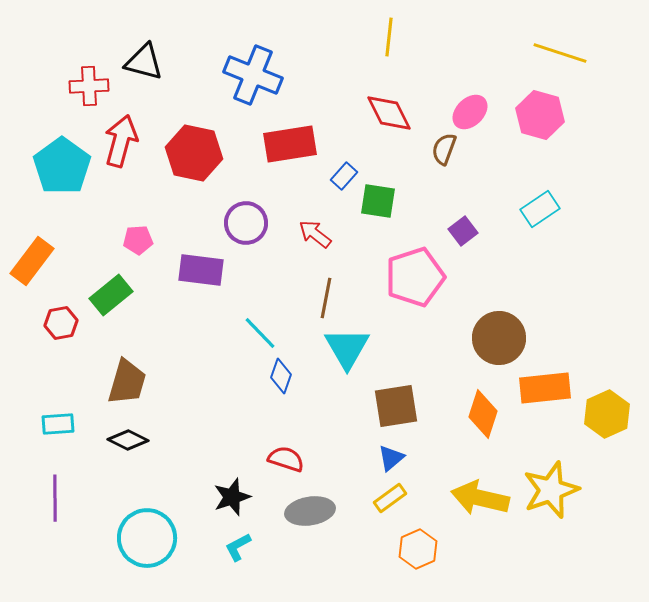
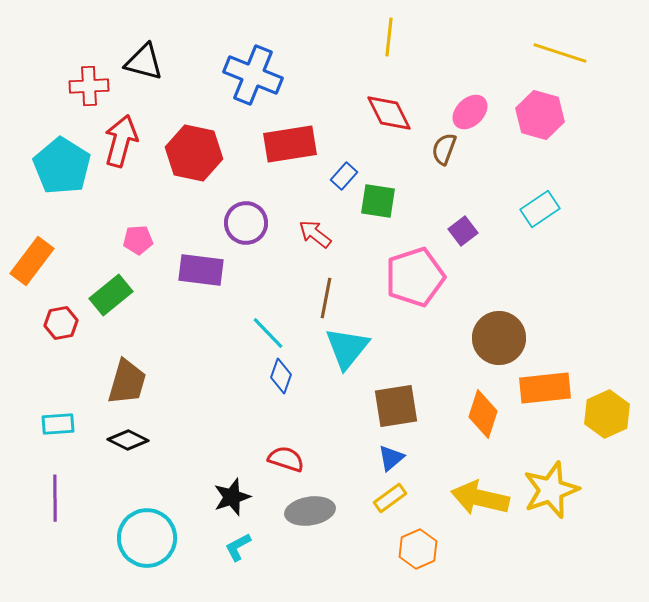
cyan pentagon at (62, 166): rotated 4 degrees counterclockwise
cyan line at (260, 333): moved 8 px right
cyan triangle at (347, 348): rotated 9 degrees clockwise
